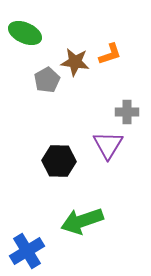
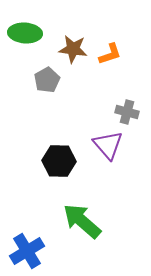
green ellipse: rotated 20 degrees counterclockwise
brown star: moved 2 px left, 13 px up
gray cross: rotated 15 degrees clockwise
purple triangle: rotated 12 degrees counterclockwise
green arrow: rotated 60 degrees clockwise
